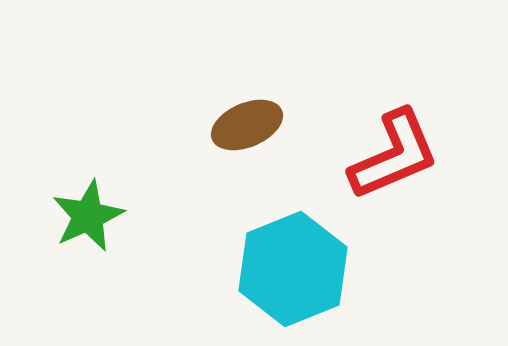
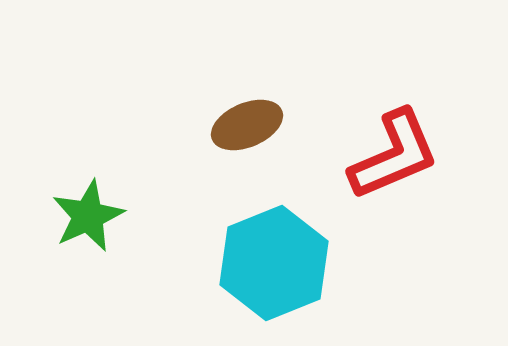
cyan hexagon: moved 19 px left, 6 px up
